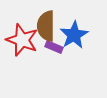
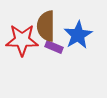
blue star: moved 4 px right
red star: rotated 20 degrees counterclockwise
